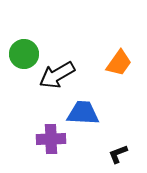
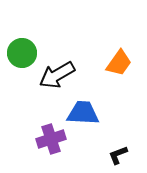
green circle: moved 2 px left, 1 px up
purple cross: rotated 16 degrees counterclockwise
black L-shape: moved 1 px down
